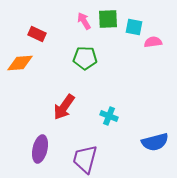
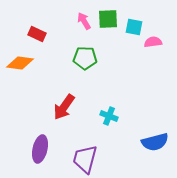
orange diamond: rotated 12 degrees clockwise
